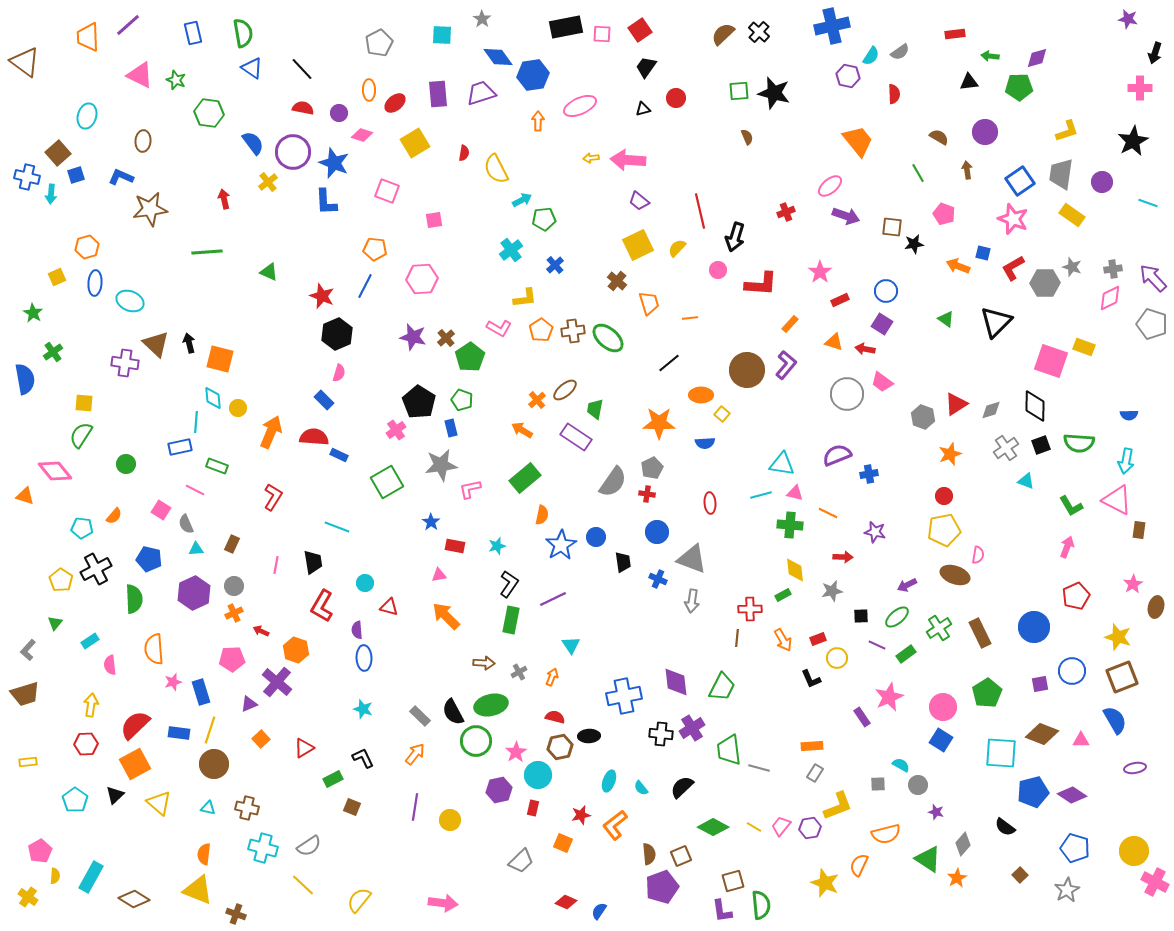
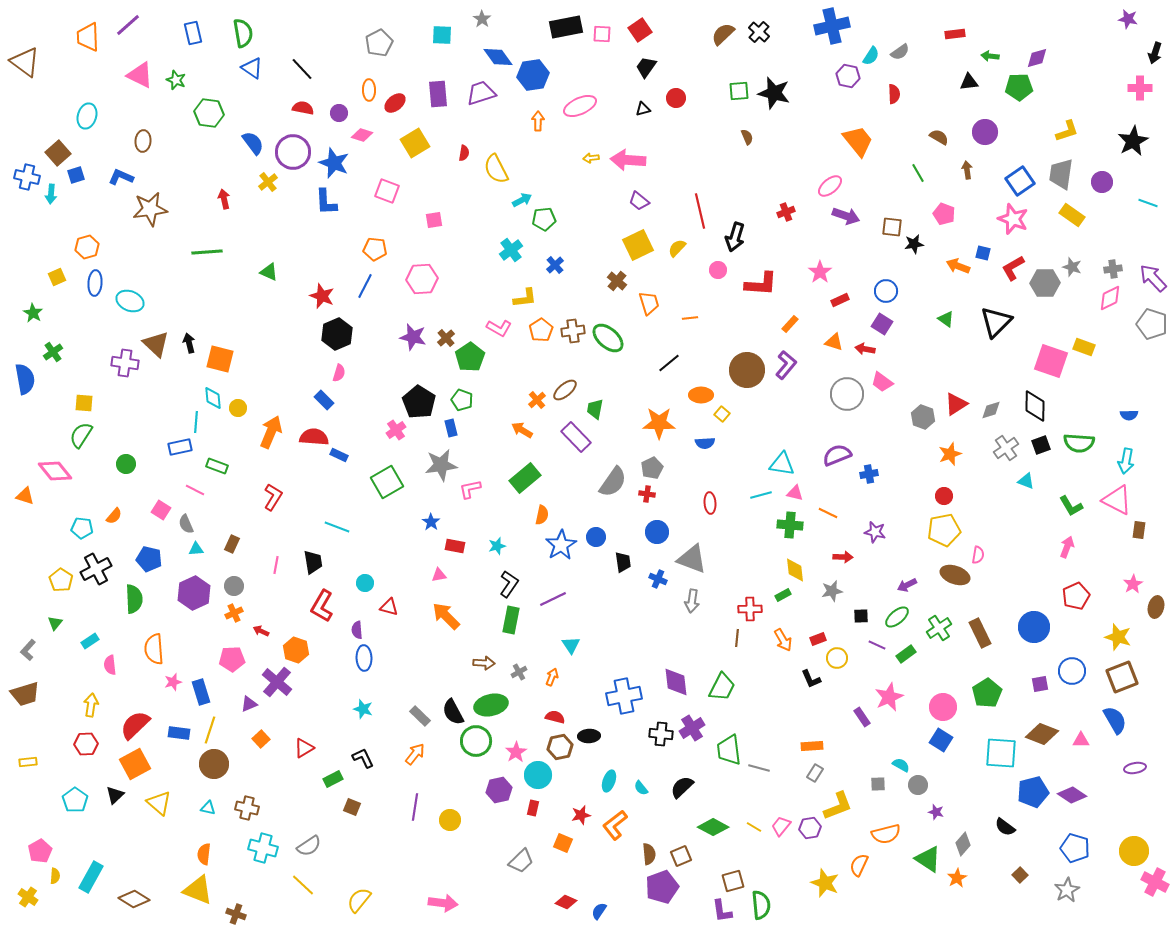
purple rectangle at (576, 437): rotated 12 degrees clockwise
